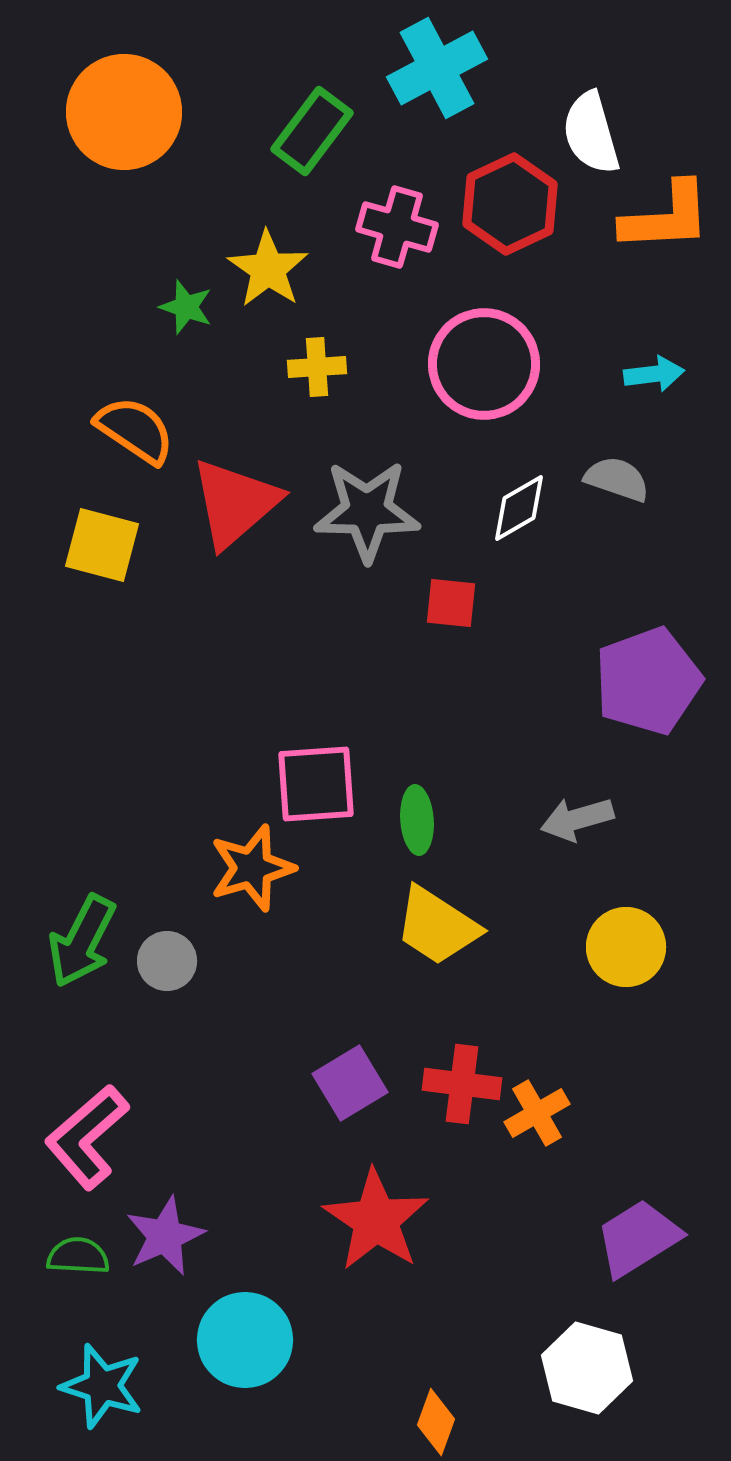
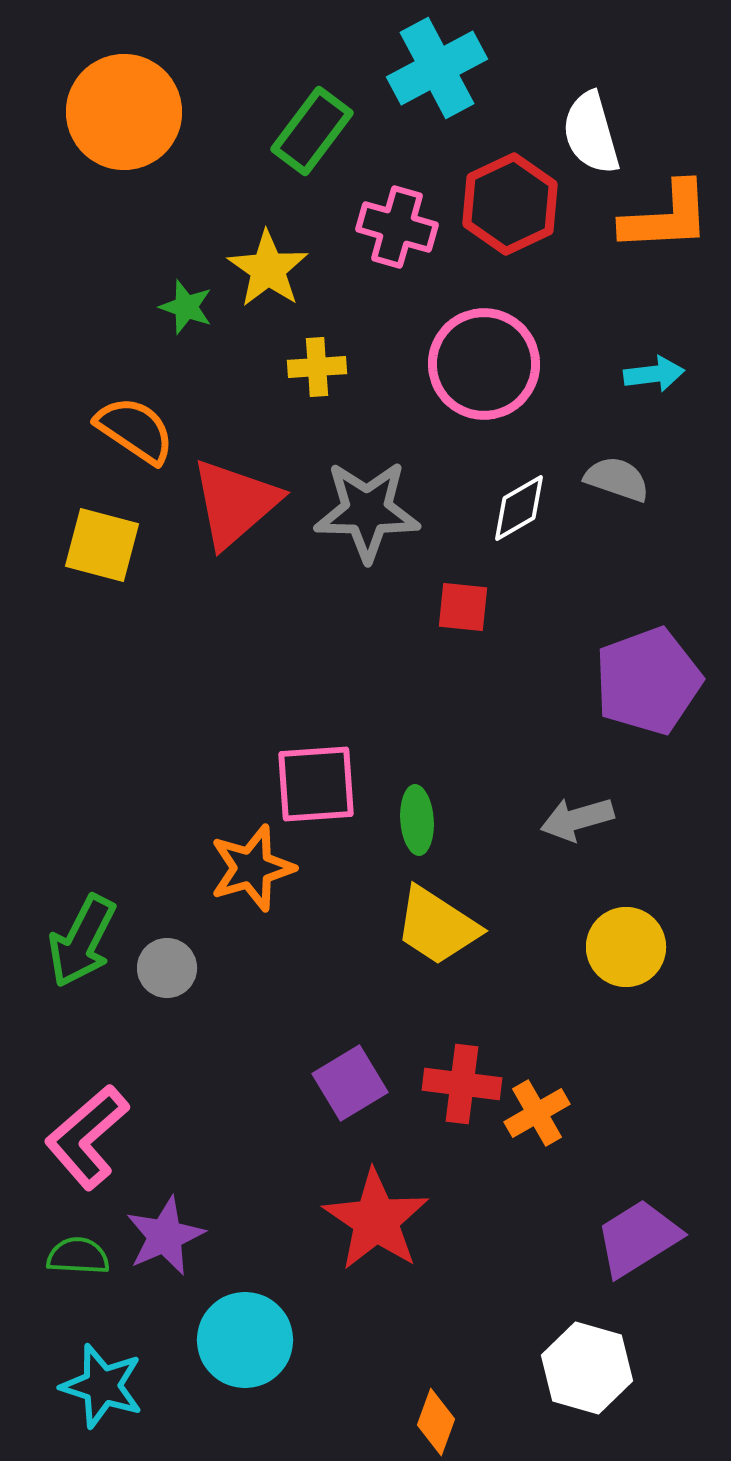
red square: moved 12 px right, 4 px down
gray circle: moved 7 px down
